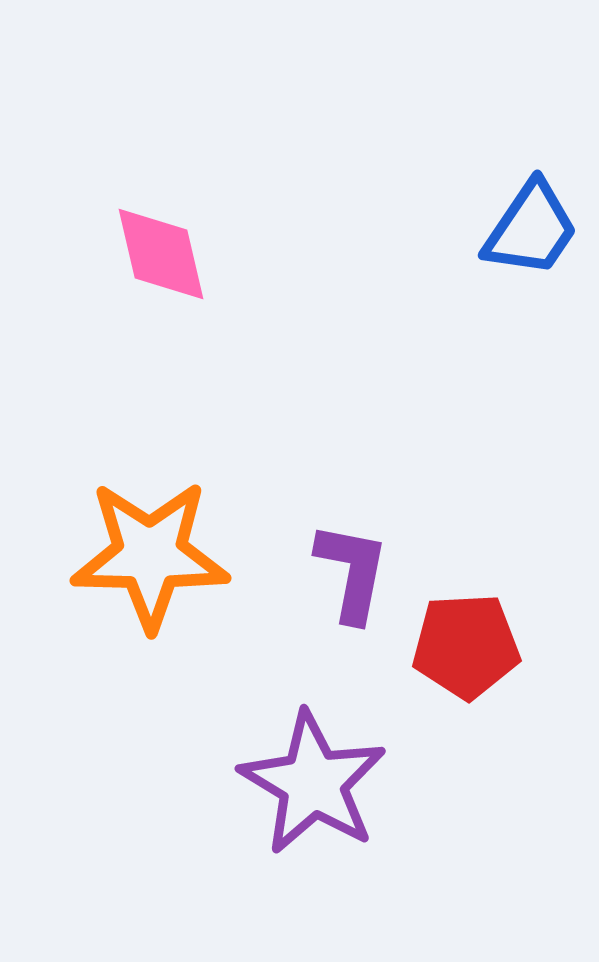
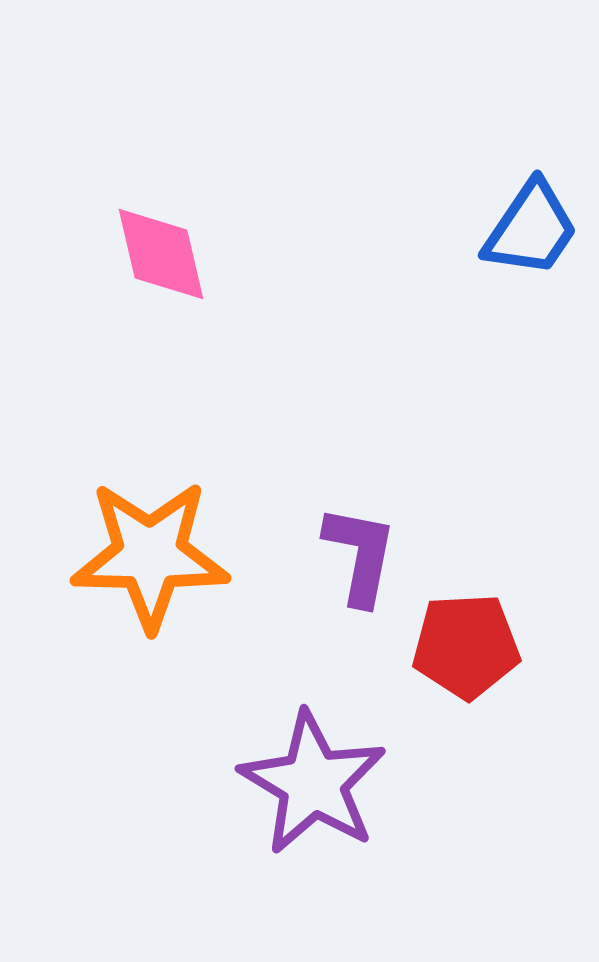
purple L-shape: moved 8 px right, 17 px up
